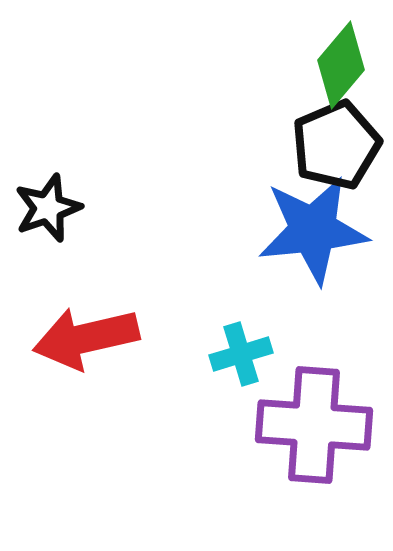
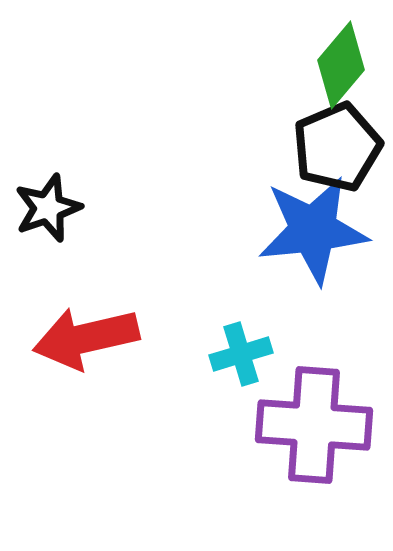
black pentagon: moved 1 px right, 2 px down
